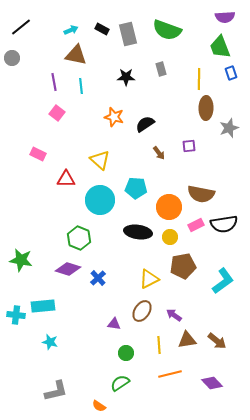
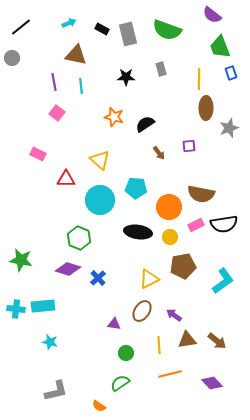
purple semicircle at (225, 17): moved 13 px left, 2 px up; rotated 42 degrees clockwise
cyan arrow at (71, 30): moved 2 px left, 7 px up
cyan cross at (16, 315): moved 6 px up
